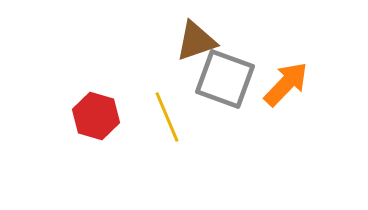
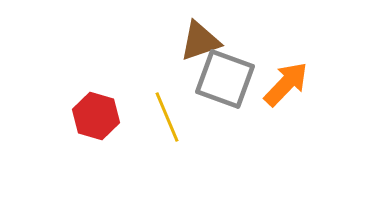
brown triangle: moved 4 px right
